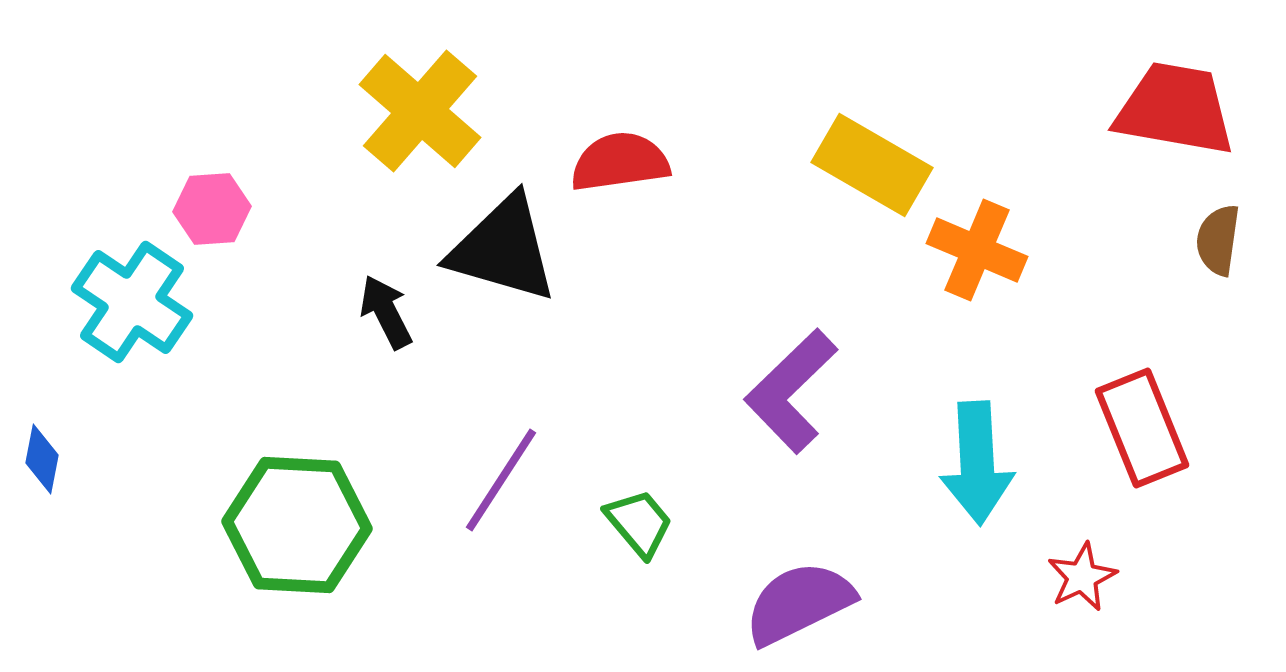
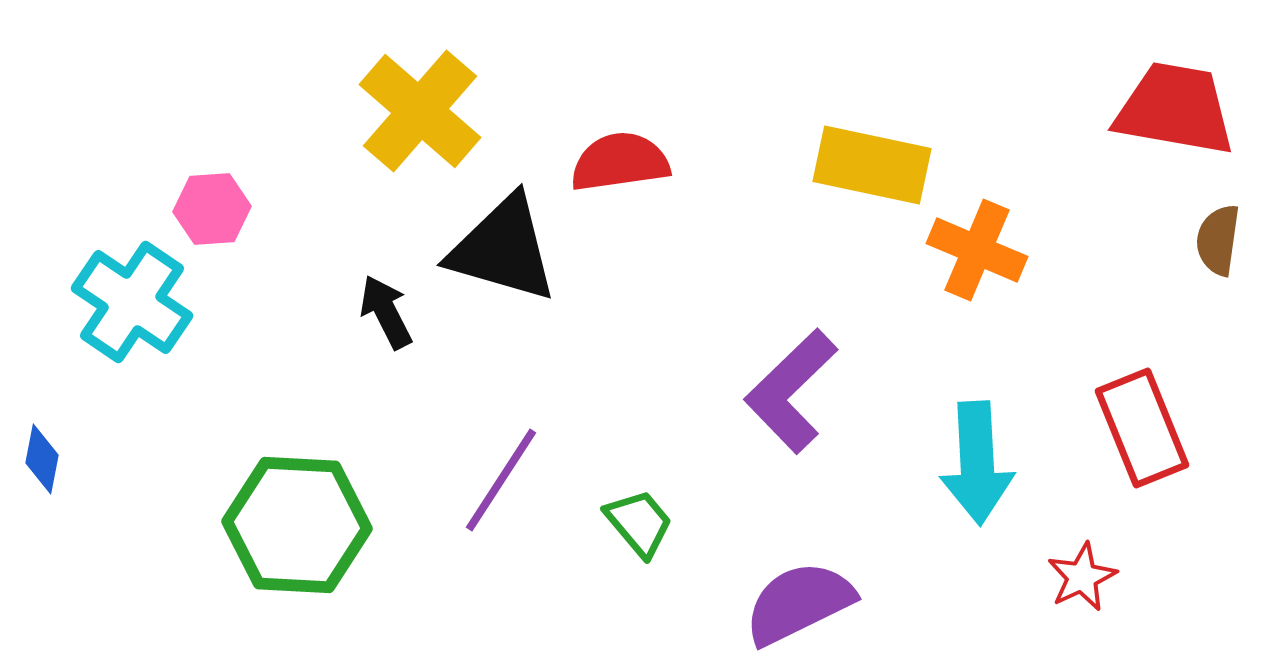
yellow rectangle: rotated 18 degrees counterclockwise
